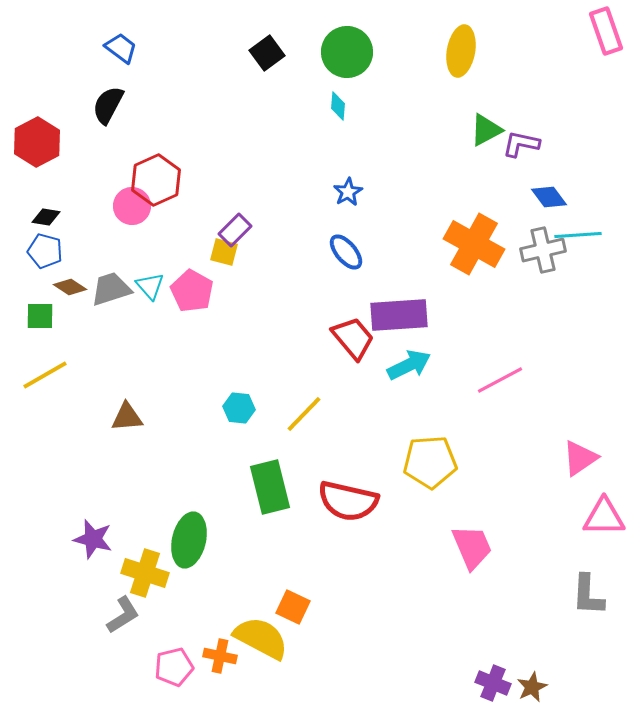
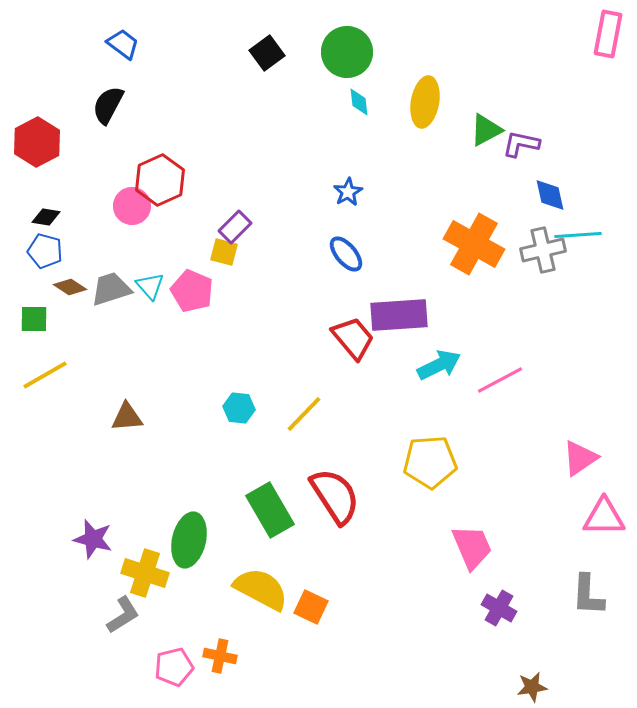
pink rectangle at (606, 31): moved 2 px right, 3 px down; rotated 30 degrees clockwise
blue trapezoid at (121, 48): moved 2 px right, 4 px up
yellow ellipse at (461, 51): moved 36 px left, 51 px down
cyan diamond at (338, 106): moved 21 px right, 4 px up; rotated 12 degrees counterclockwise
red hexagon at (156, 180): moved 4 px right
blue diamond at (549, 197): moved 1 px right, 2 px up; rotated 24 degrees clockwise
purple rectangle at (235, 230): moved 3 px up
blue ellipse at (346, 252): moved 2 px down
pink pentagon at (192, 291): rotated 6 degrees counterclockwise
green square at (40, 316): moved 6 px left, 3 px down
cyan arrow at (409, 365): moved 30 px right
green rectangle at (270, 487): moved 23 px down; rotated 16 degrees counterclockwise
red semicircle at (348, 501): moved 13 px left, 5 px up; rotated 136 degrees counterclockwise
orange square at (293, 607): moved 18 px right
yellow semicircle at (261, 638): moved 49 px up
purple cross at (493, 683): moved 6 px right, 75 px up; rotated 8 degrees clockwise
brown star at (532, 687): rotated 16 degrees clockwise
